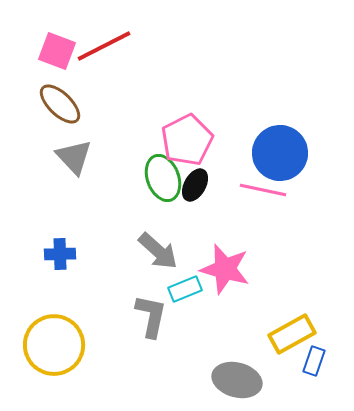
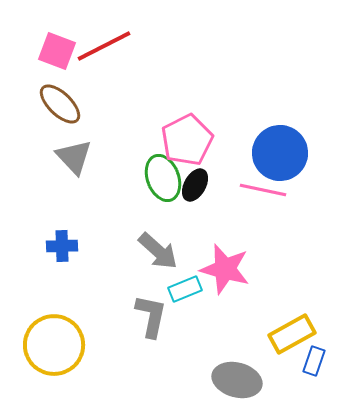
blue cross: moved 2 px right, 8 px up
